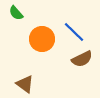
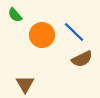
green semicircle: moved 1 px left, 2 px down
orange circle: moved 4 px up
brown triangle: rotated 24 degrees clockwise
